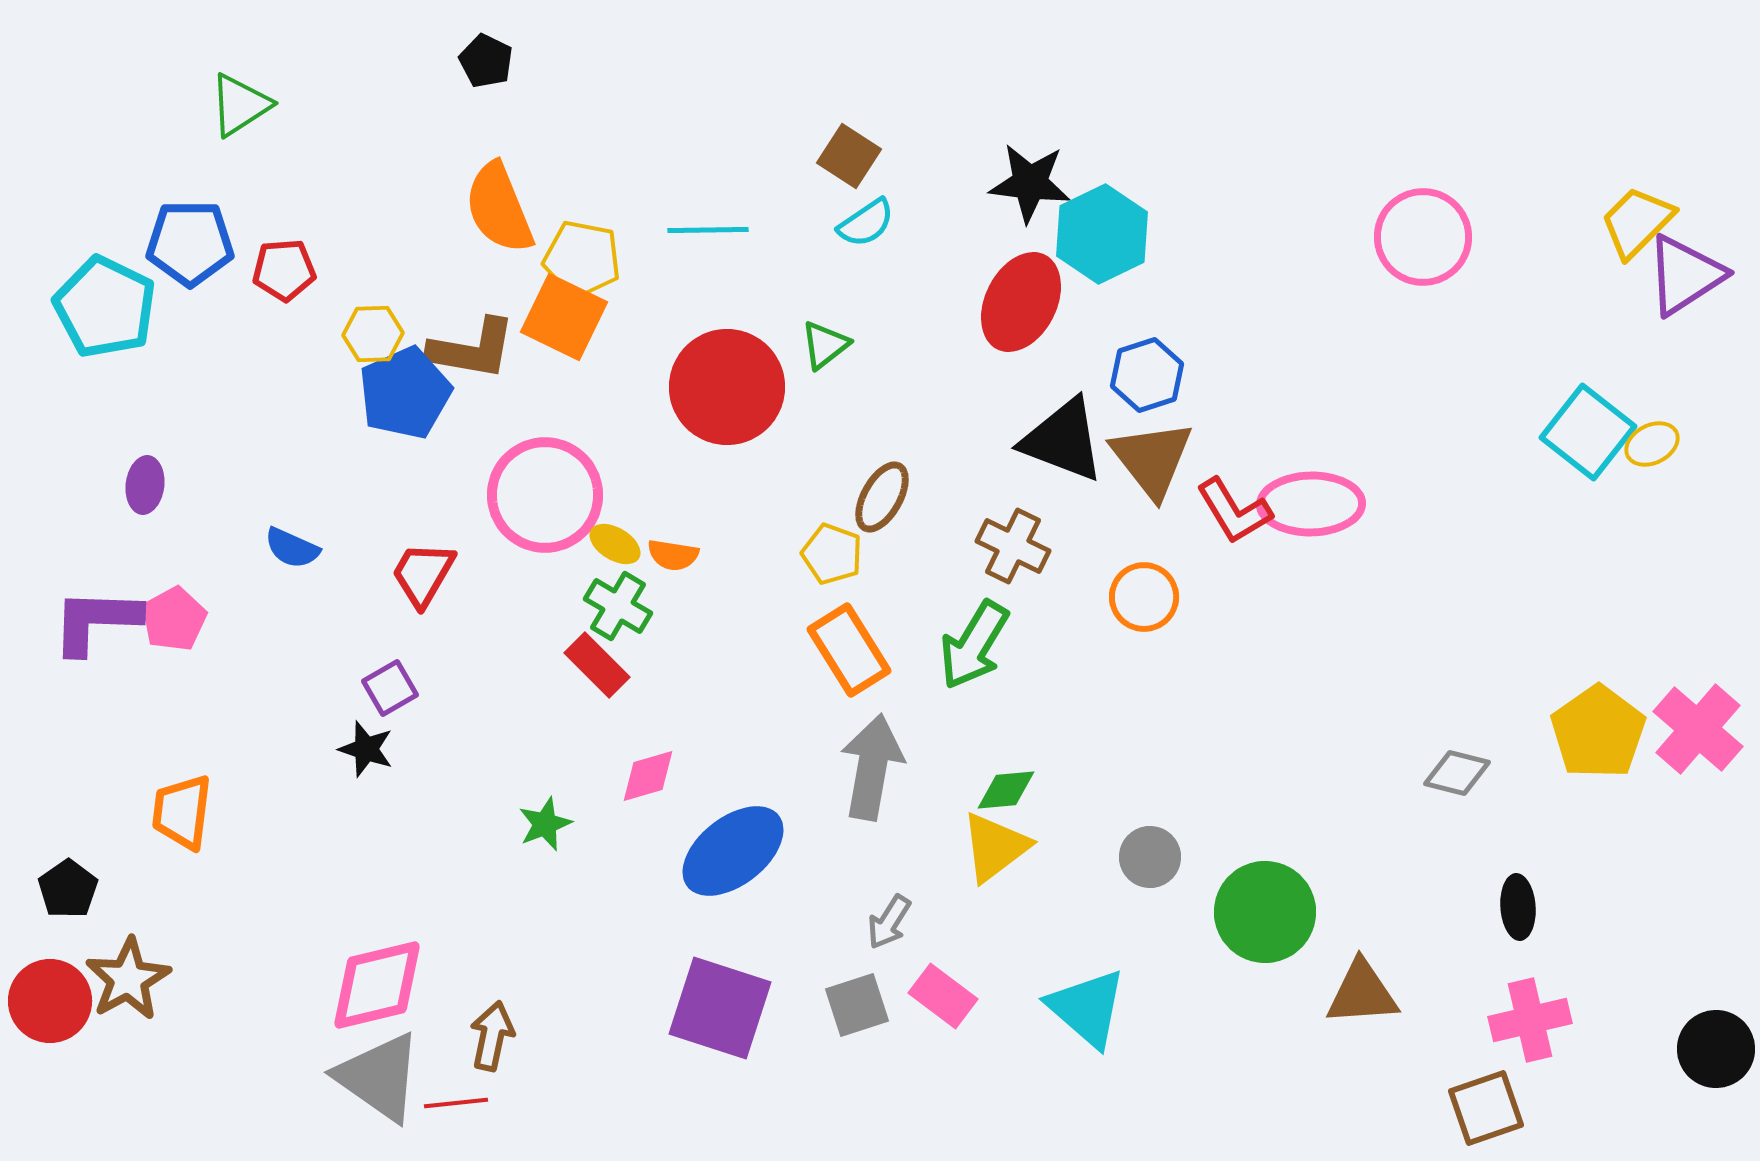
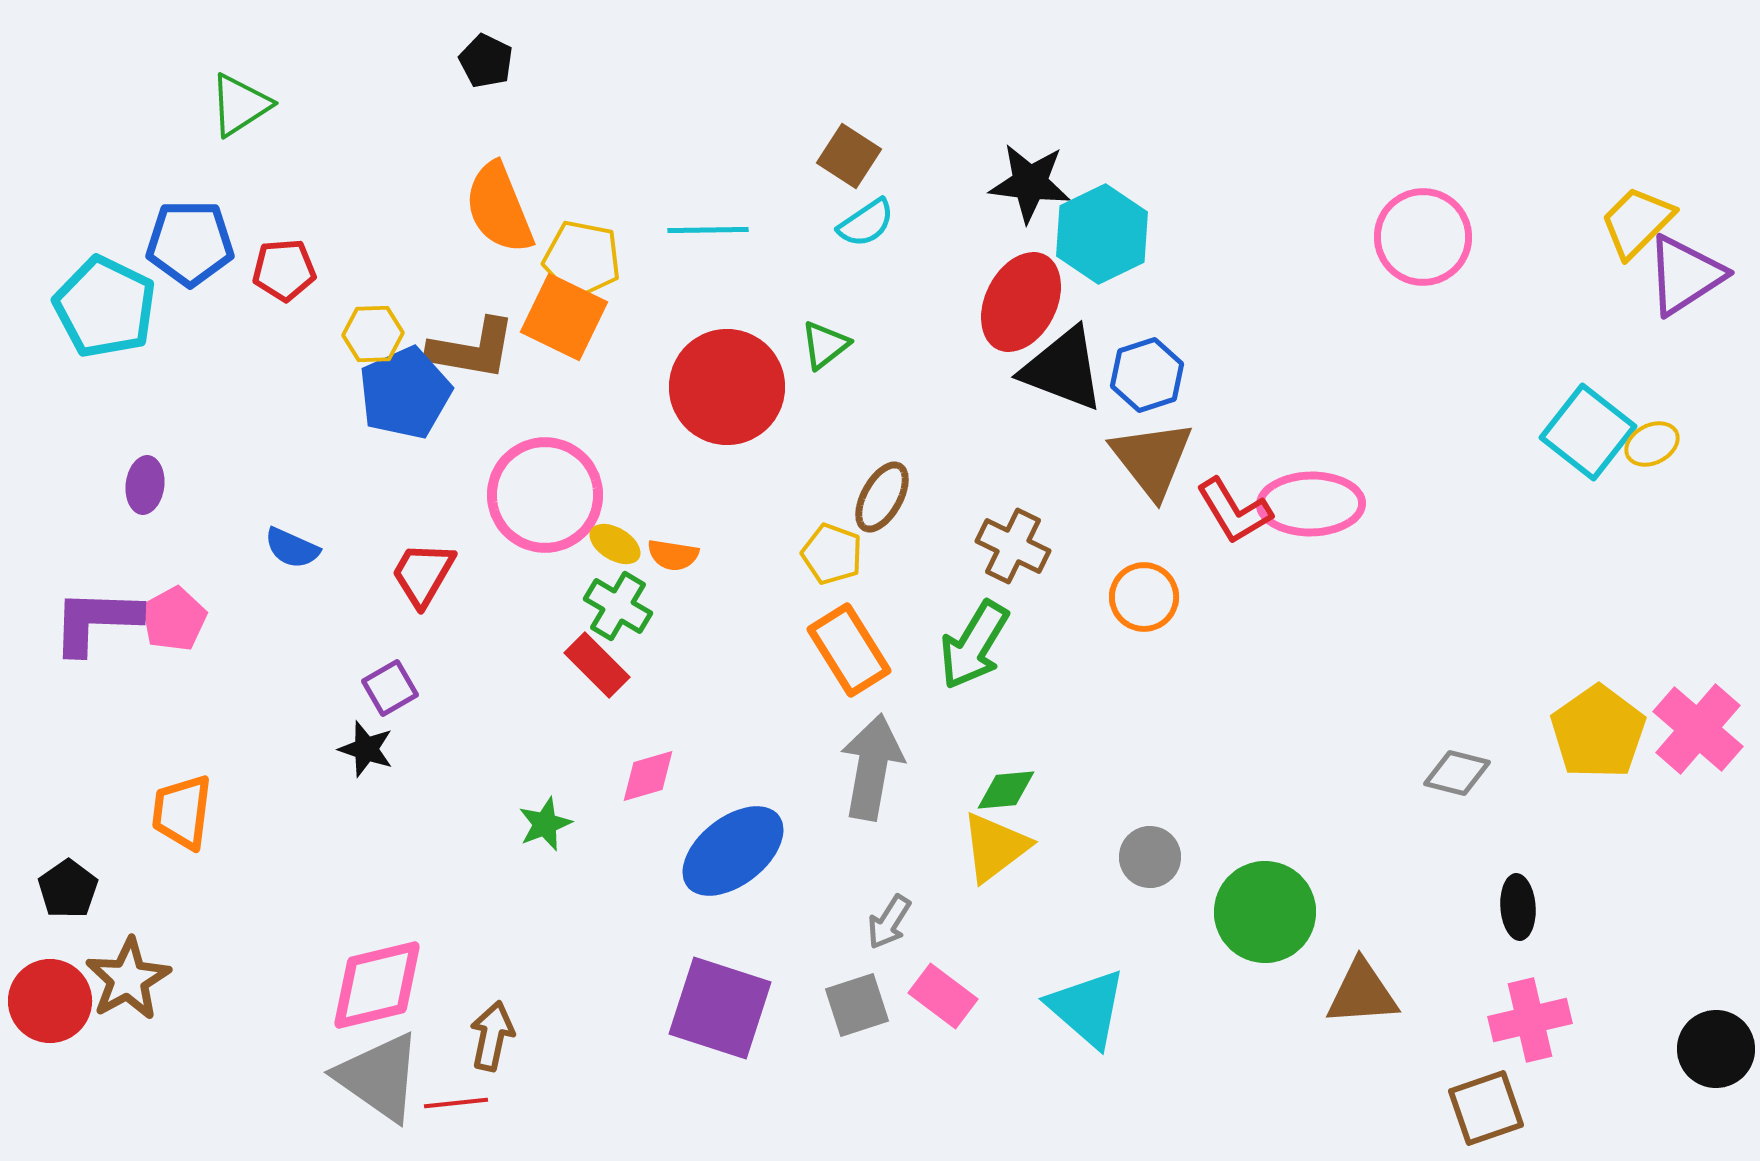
black triangle at (1063, 440): moved 71 px up
